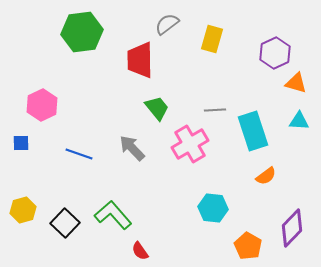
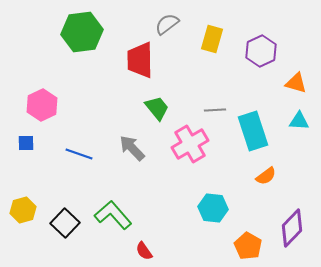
purple hexagon: moved 14 px left, 2 px up
blue square: moved 5 px right
red semicircle: moved 4 px right
